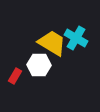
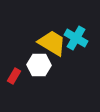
red rectangle: moved 1 px left
